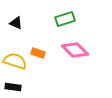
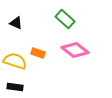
green rectangle: rotated 60 degrees clockwise
pink diamond: rotated 8 degrees counterclockwise
black rectangle: moved 2 px right
